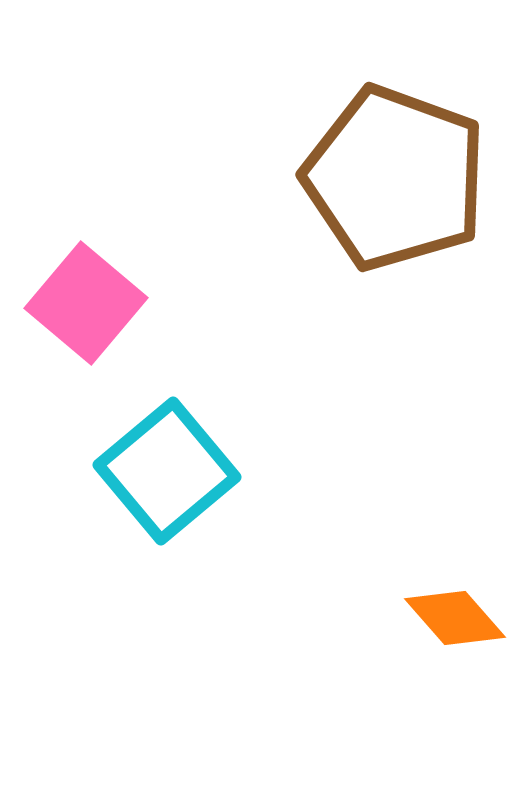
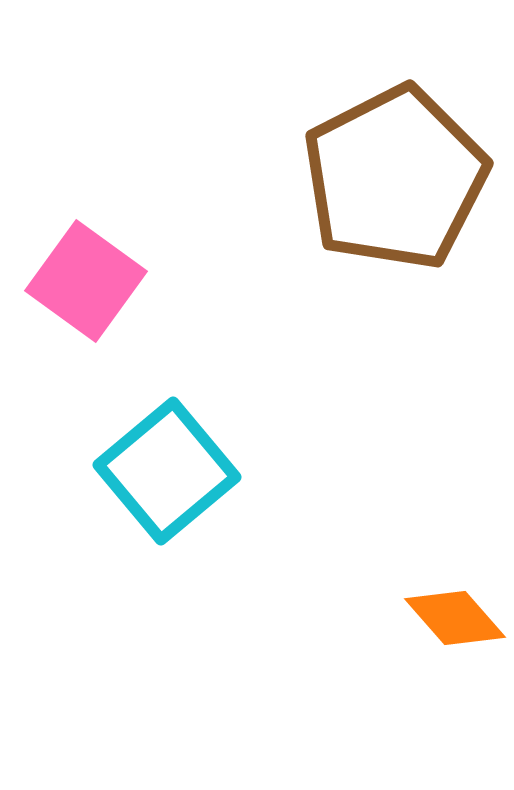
brown pentagon: rotated 25 degrees clockwise
pink square: moved 22 px up; rotated 4 degrees counterclockwise
